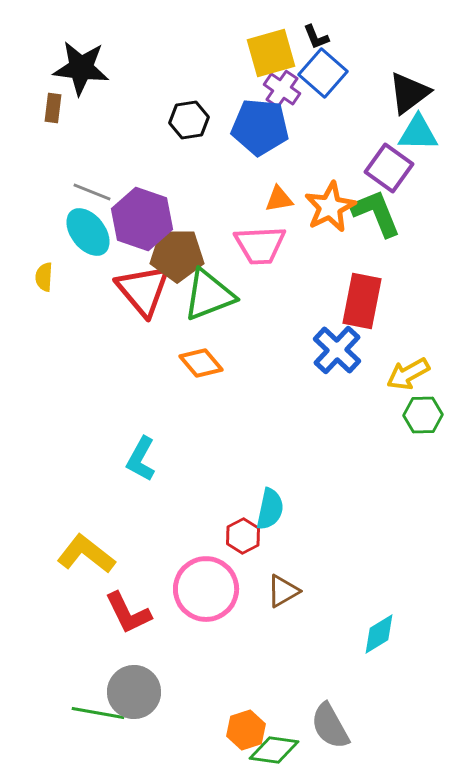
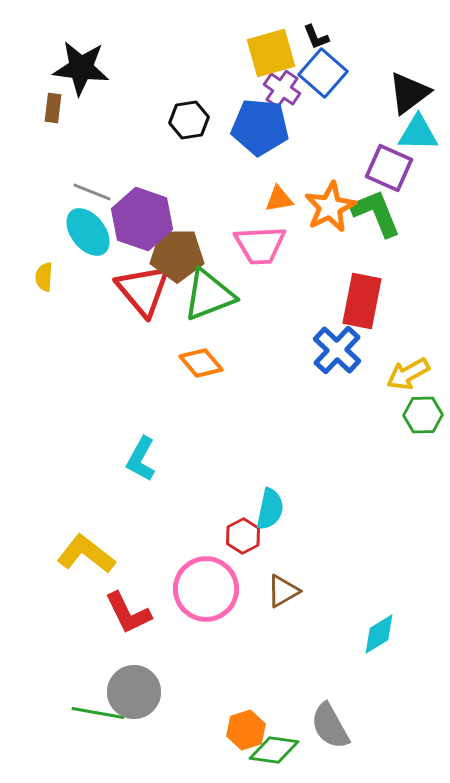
purple square: rotated 12 degrees counterclockwise
